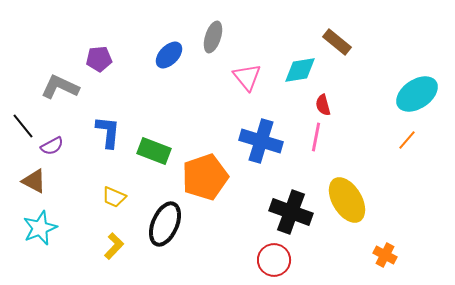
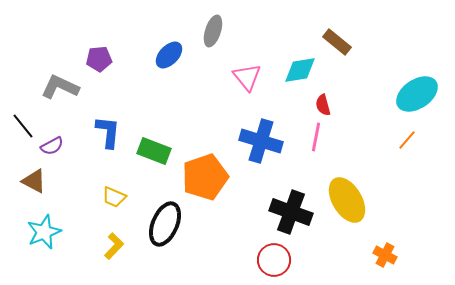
gray ellipse: moved 6 px up
cyan star: moved 4 px right, 4 px down
